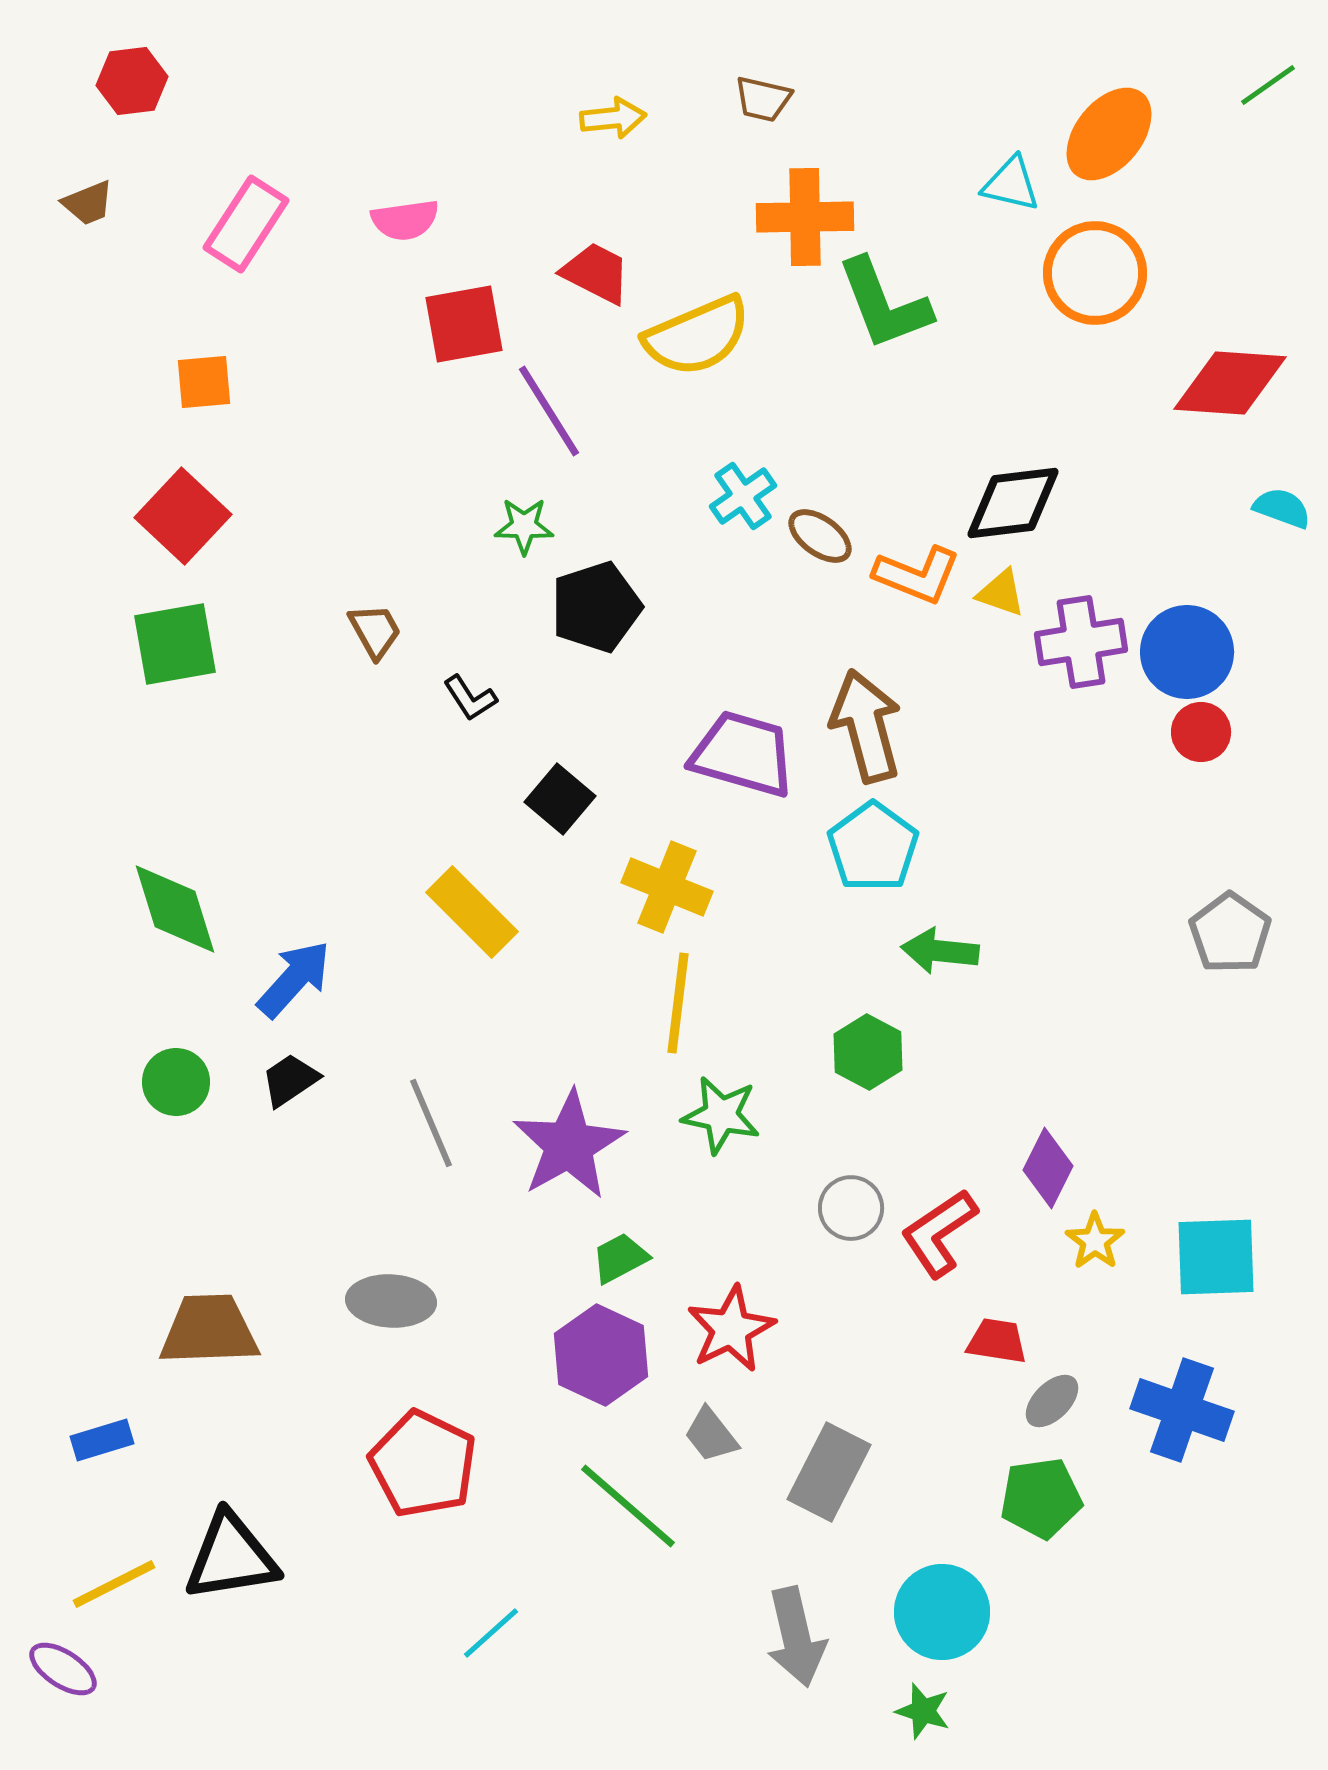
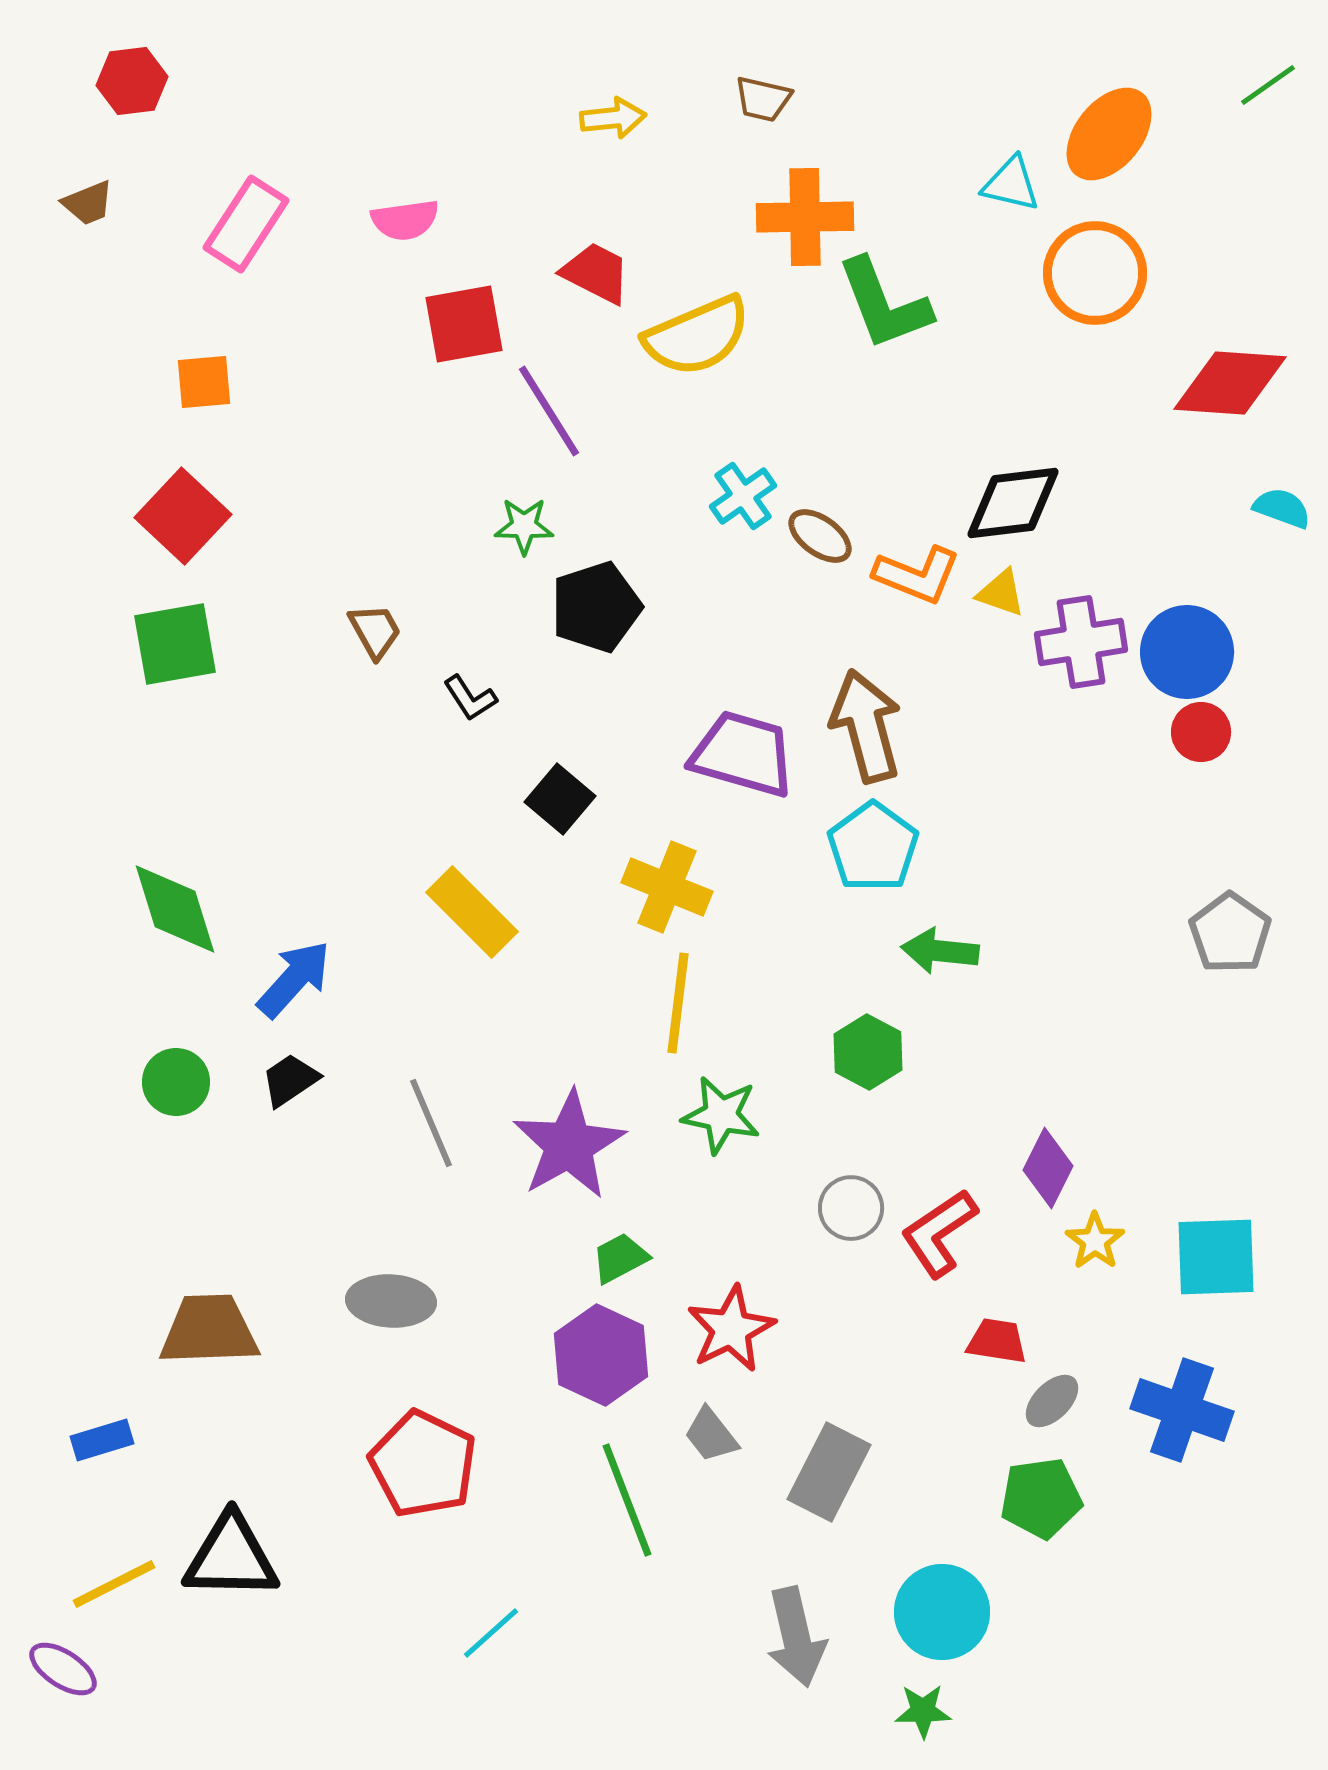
green line at (628, 1506): moved 1 px left, 6 px up; rotated 28 degrees clockwise
black triangle at (231, 1557): rotated 10 degrees clockwise
green star at (923, 1711): rotated 18 degrees counterclockwise
